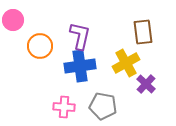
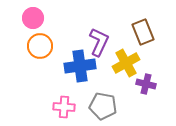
pink circle: moved 20 px right, 2 px up
brown rectangle: rotated 15 degrees counterclockwise
purple L-shape: moved 19 px right, 6 px down; rotated 12 degrees clockwise
purple cross: rotated 30 degrees counterclockwise
